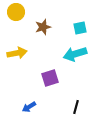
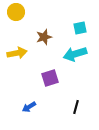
brown star: moved 1 px right, 10 px down
